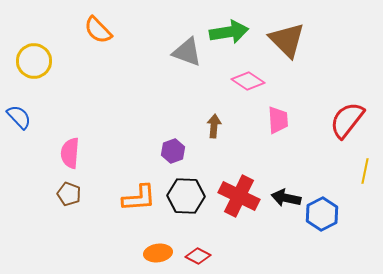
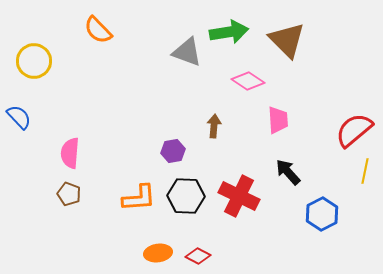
red semicircle: moved 7 px right, 10 px down; rotated 12 degrees clockwise
purple hexagon: rotated 10 degrees clockwise
black arrow: moved 2 px right, 26 px up; rotated 36 degrees clockwise
